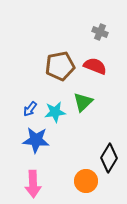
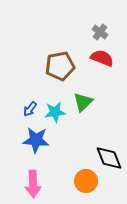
gray cross: rotated 14 degrees clockwise
red semicircle: moved 7 px right, 8 px up
black diamond: rotated 52 degrees counterclockwise
